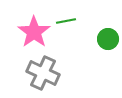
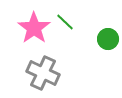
green line: moved 1 px left, 1 px down; rotated 54 degrees clockwise
pink star: moved 4 px up
